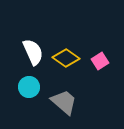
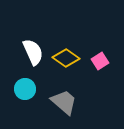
cyan circle: moved 4 px left, 2 px down
